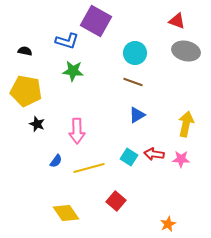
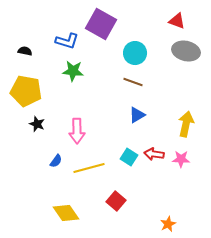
purple square: moved 5 px right, 3 px down
